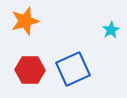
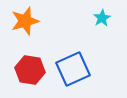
cyan star: moved 9 px left, 12 px up
red hexagon: rotated 8 degrees clockwise
